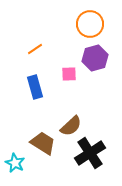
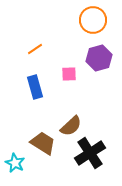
orange circle: moved 3 px right, 4 px up
purple hexagon: moved 4 px right
